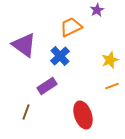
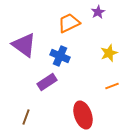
purple star: moved 1 px right, 2 px down
orange trapezoid: moved 2 px left, 4 px up
blue cross: rotated 24 degrees counterclockwise
yellow star: moved 1 px left, 7 px up
purple rectangle: moved 4 px up
brown line: moved 5 px down
